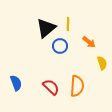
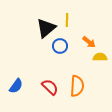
yellow line: moved 1 px left, 4 px up
yellow semicircle: moved 2 px left, 6 px up; rotated 72 degrees counterclockwise
blue semicircle: moved 3 px down; rotated 56 degrees clockwise
red semicircle: moved 1 px left
